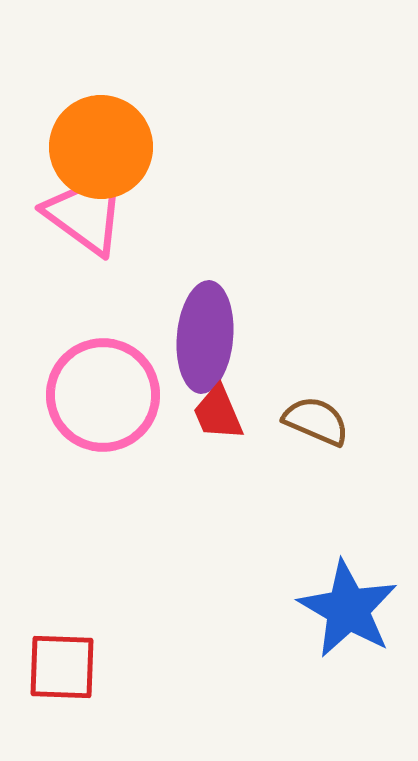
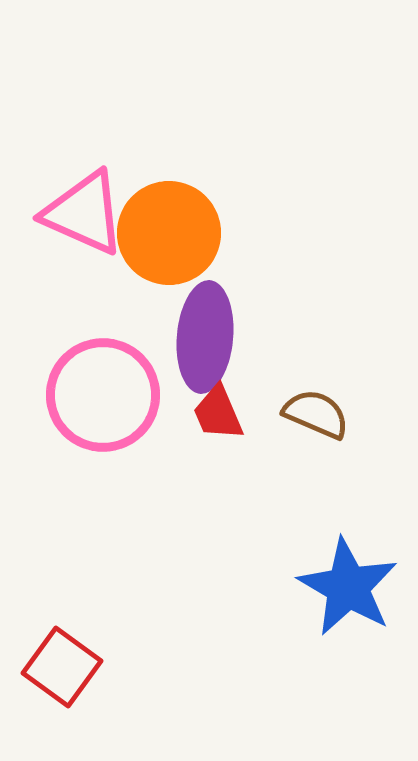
orange circle: moved 68 px right, 86 px down
pink triangle: moved 2 px left; rotated 12 degrees counterclockwise
brown semicircle: moved 7 px up
blue star: moved 22 px up
red square: rotated 34 degrees clockwise
